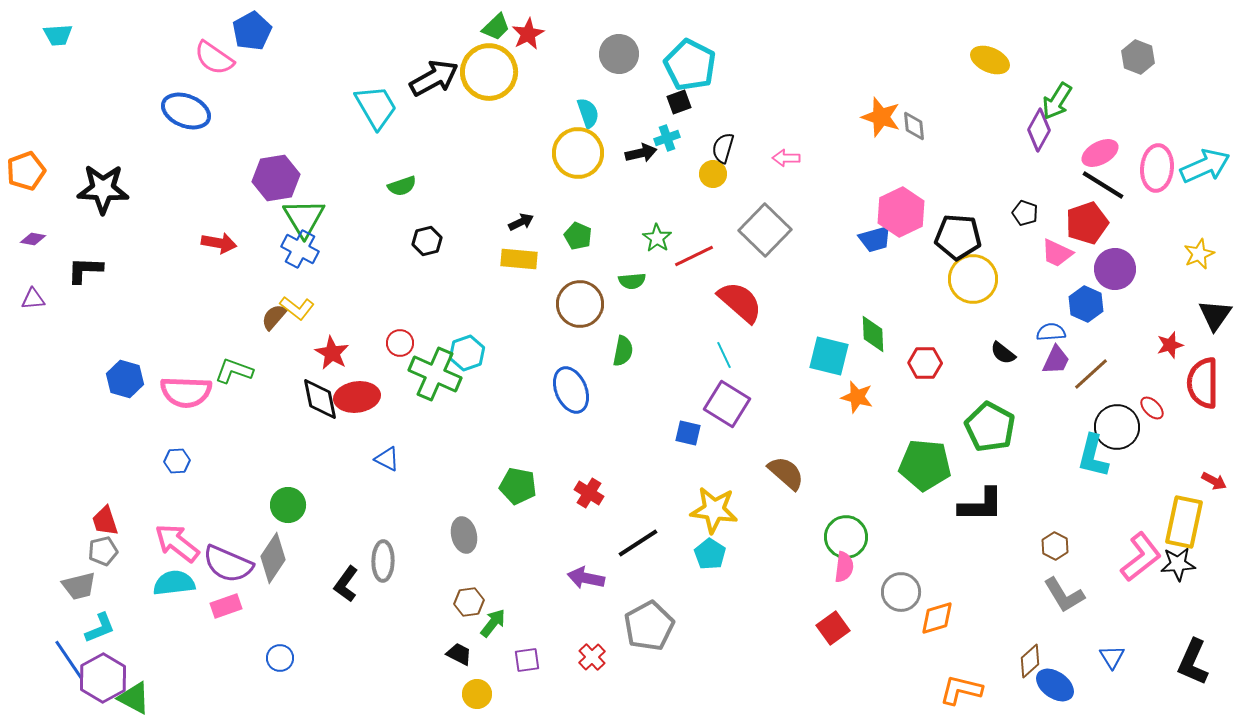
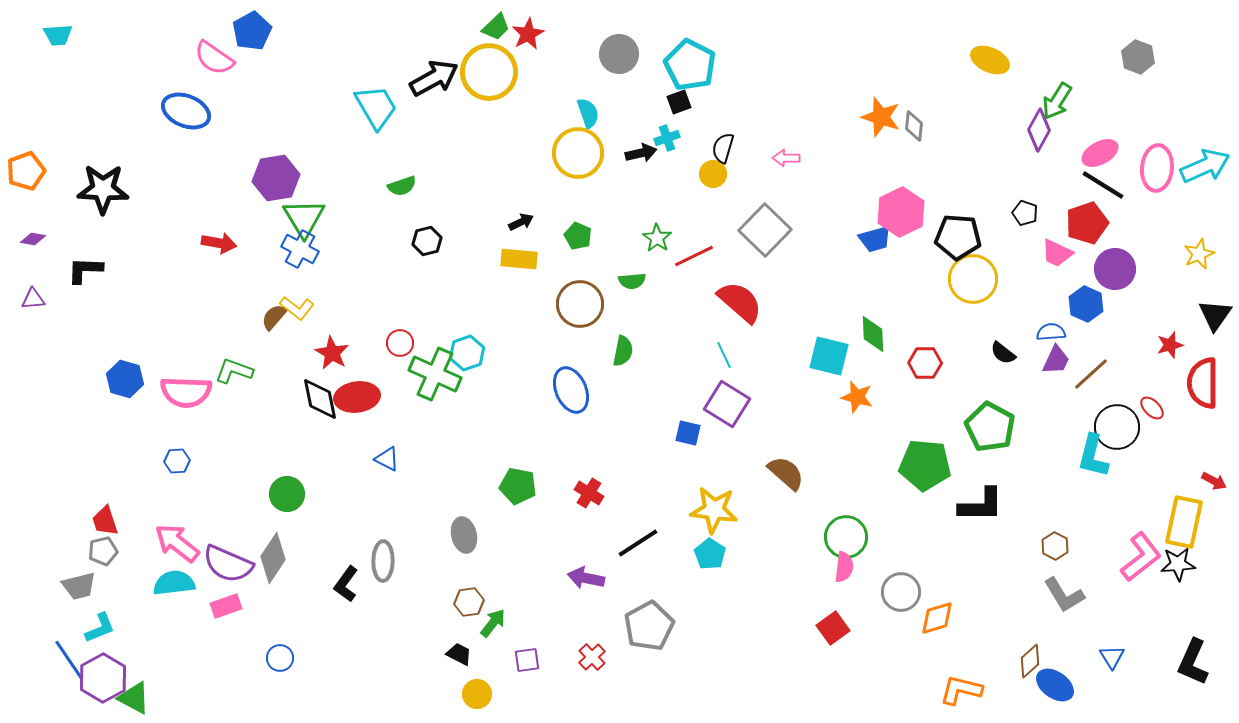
gray diamond at (914, 126): rotated 12 degrees clockwise
green circle at (288, 505): moved 1 px left, 11 px up
